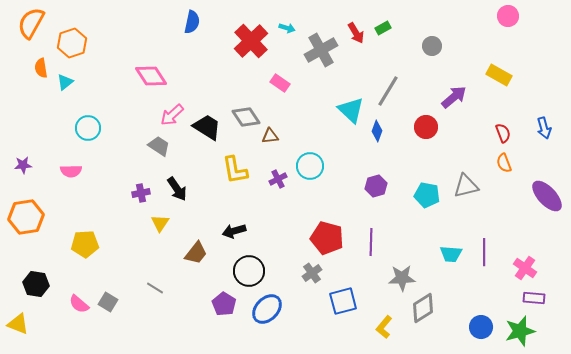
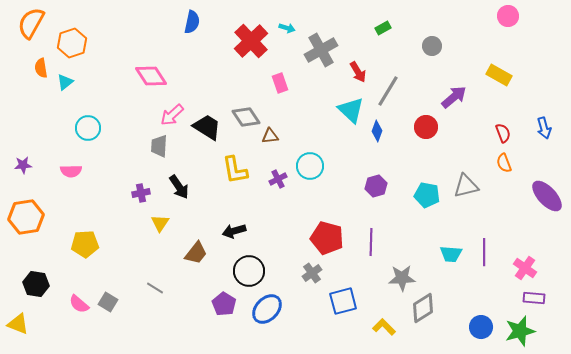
red arrow at (356, 33): moved 2 px right, 39 px down
pink rectangle at (280, 83): rotated 36 degrees clockwise
gray trapezoid at (159, 146): rotated 120 degrees counterclockwise
black arrow at (177, 189): moved 2 px right, 2 px up
yellow L-shape at (384, 327): rotated 95 degrees clockwise
